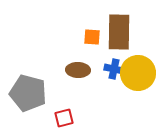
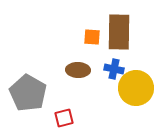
yellow circle: moved 2 px left, 15 px down
gray pentagon: rotated 15 degrees clockwise
